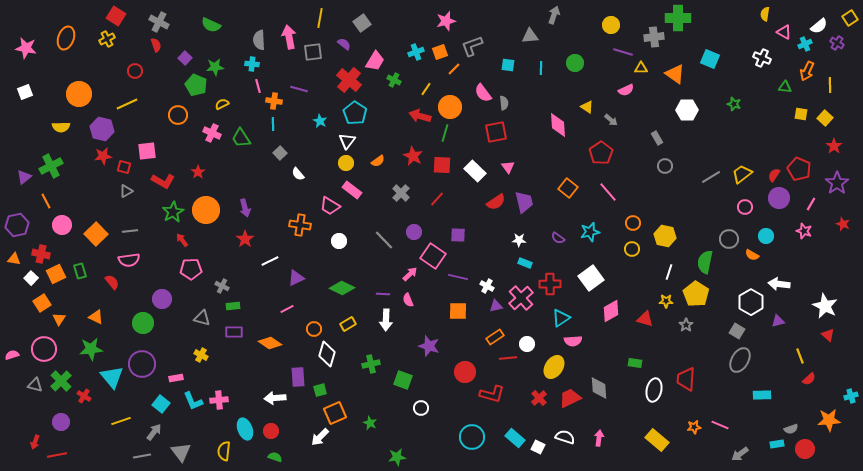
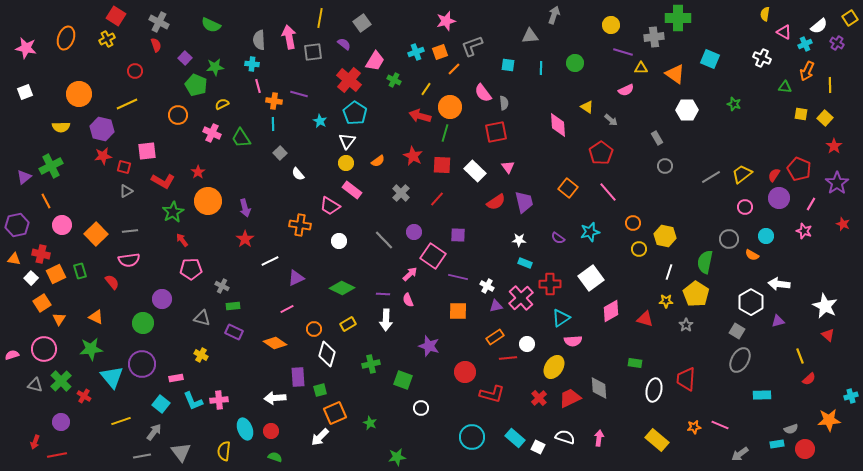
purple line at (299, 89): moved 5 px down
orange circle at (206, 210): moved 2 px right, 9 px up
yellow circle at (632, 249): moved 7 px right
purple rectangle at (234, 332): rotated 24 degrees clockwise
orange diamond at (270, 343): moved 5 px right
